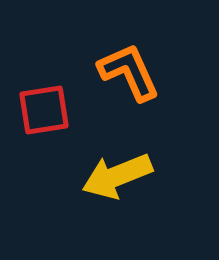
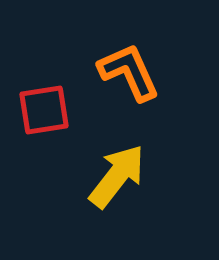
yellow arrow: rotated 150 degrees clockwise
